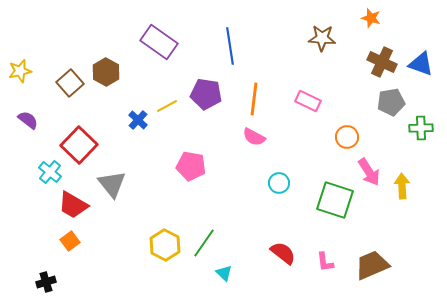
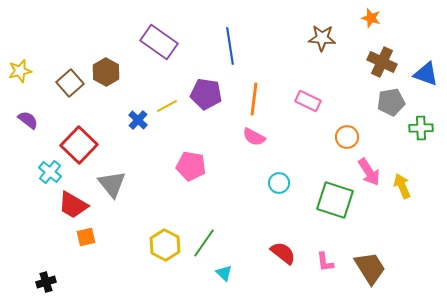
blue triangle: moved 5 px right, 10 px down
yellow arrow: rotated 20 degrees counterclockwise
orange square: moved 16 px right, 4 px up; rotated 24 degrees clockwise
brown trapezoid: moved 2 px left, 3 px down; rotated 81 degrees clockwise
